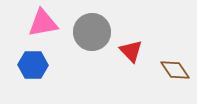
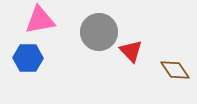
pink triangle: moved 3 px left, 3 px up
gray circle: moved 7 px right
blue hexagon: moved 5 px left, 7 px up
